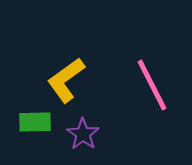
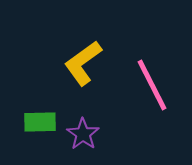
yellow L-shape: moved 17 px right, 17 px up
green rectangle: moved 5 px right
